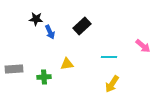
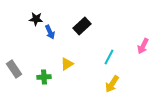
pink arrow: rotated 77 degrees clockwise
cyan line: rotated 63 degrees counterclockwise
yellow triangle: rotated 24 degrees counterclockwise
gray rectangle: rotated 60 degrees clockwise
